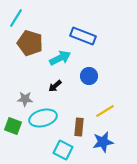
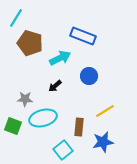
cyan square: rotated 24 degrees clockwise
